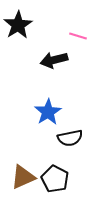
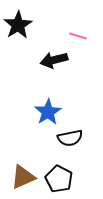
black pentagon: moved 4 px right
